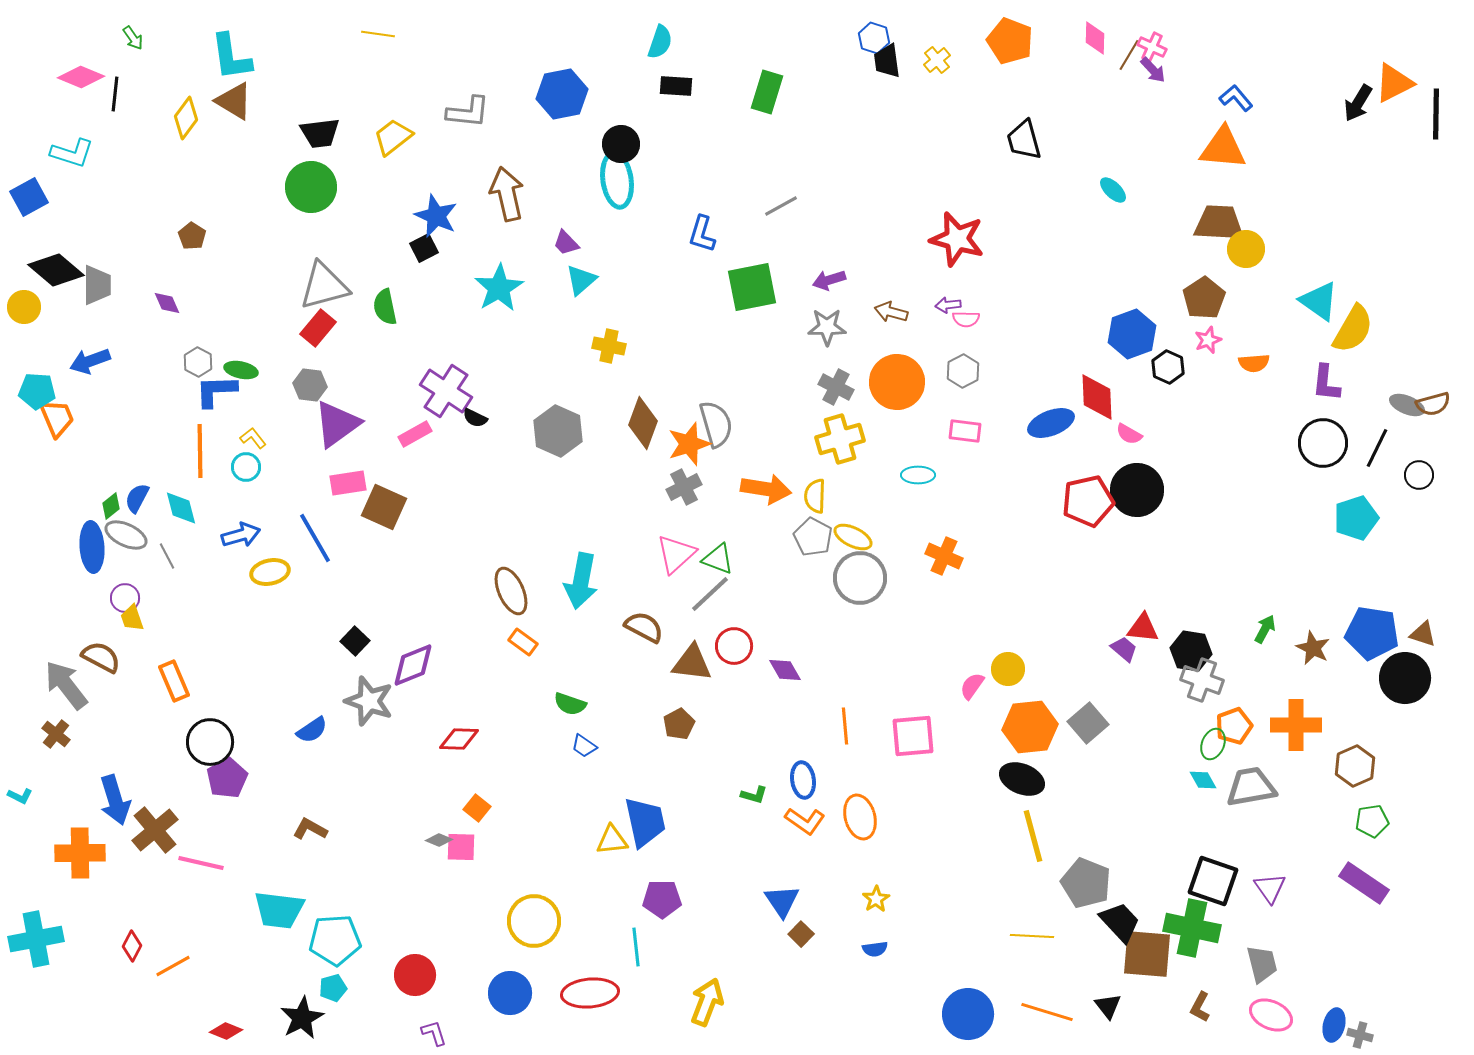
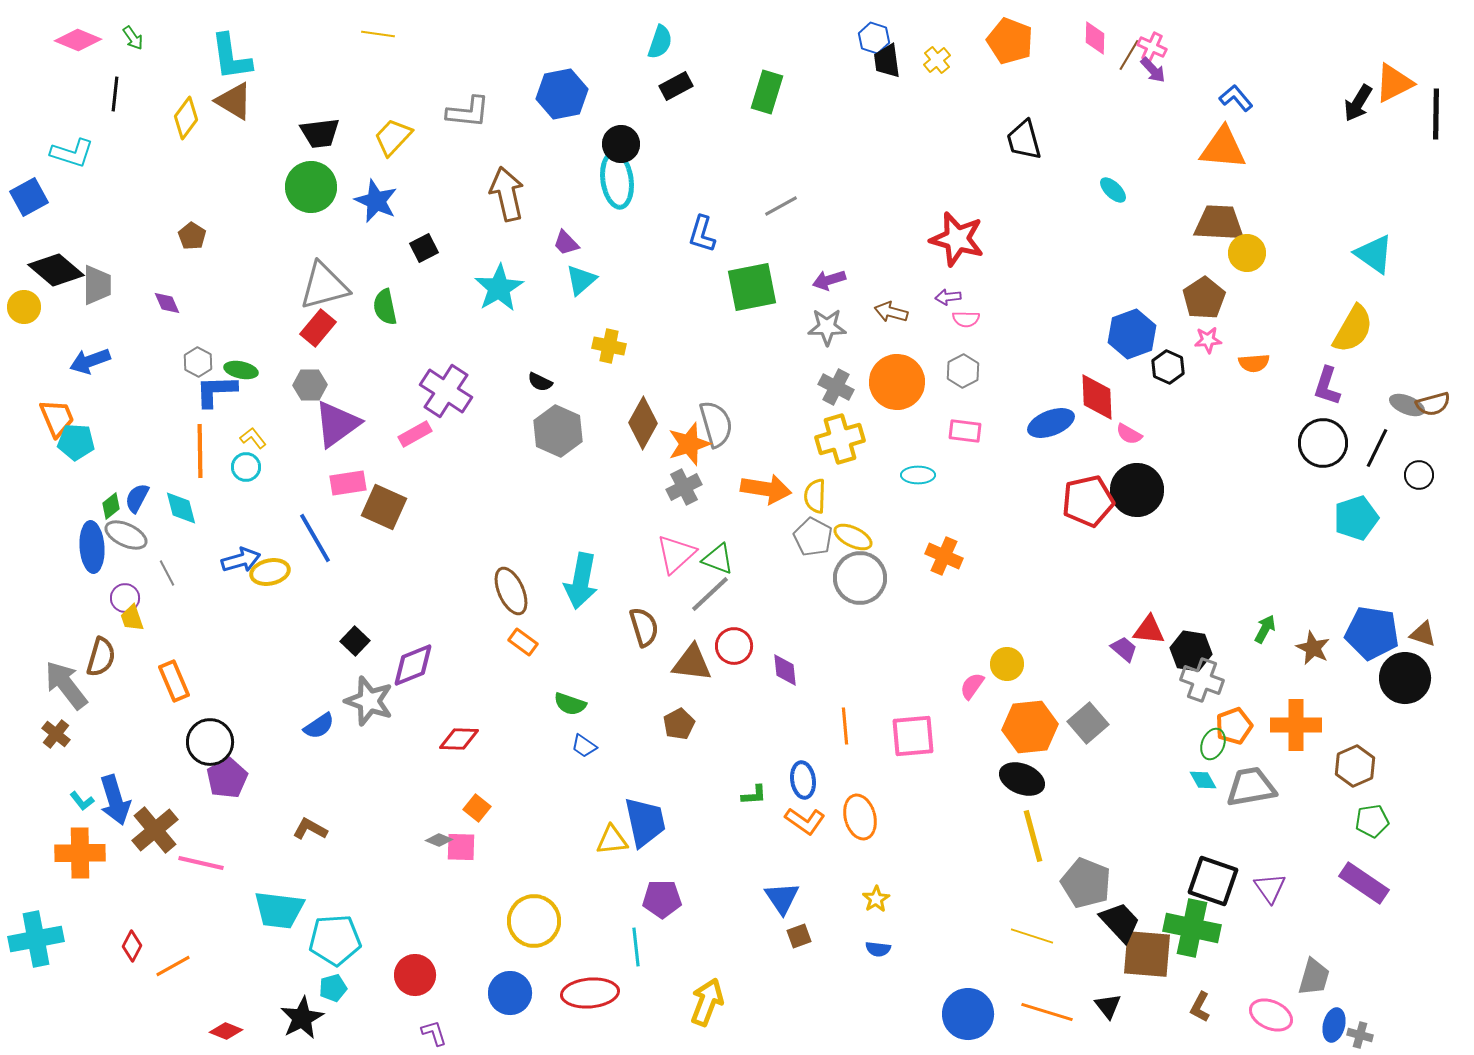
pink diamond at (81, 77): moved 3 px left, 37 px up
black rectangle at (676, 86): rotated 32 degrees counterclockwise
yellow trapezoid at (393, 137): rotated 9 degrees counterclockwise
blue star at (436, 216): moved 60 px left, 15 px up
yellow circle at (1246, 249): moved 1 px right, 4 px down
cyan triangle at (1319, 301): moved 55 px right, 47 px up
purple arrow at (948, 305): moved 8 px up
pink star at (1208, 340): rotated 16 degrees clockwise
purple L-shape at (1326, 383): moved 1 px right, 3 px down; rotated 12 degrees clockwise
gray hexagon at (310, 385): rotated 8 degrees counterclockwise
cyan pentagon at (37, 391): moved 39 px right, 51 px down
black semicircle at (475, 418): moved 65 px right, 36 px up
brown diamond at (643, 423): rotated 9 degrees clockwise
blue arrow at (241, 535): moved 25 px down
gray line at (167, 556): moved 17 px down
brown semicircle at (644, 627): rotated 45 degrees clockwise
red triangle at (1143, 628): moved 6 px right, 2 px down
brown semicircle at (101, 657): rotated 78 degrees clockwise
yellow circle at (1008, 669): moved 1 px left, 5 px up
purple diamond at (785, 670): rotated 24 degrees clockwise
blue semicircle at (312, 730): moved 7 px right, 4 px up
green L-shape at (754, 795): rotated 20 degrees counterclockwise
cyan L-shape at (20, 796): moved 62 px right, 5 px down; rotated 25 degrees clockwise
blue triangle at (782, 901): moved 3 px up
brown square at (801, 934): moved 2 px left, 2 px down; rotated 25 degrees clockwise
yellow line at (1032, 936): rotated 15 degrees clockwise
blue semicircle at (875, 949): moved 3 px right; rotated 15 degrees clockwise
gray trapezoid at (1262, 964): moved 52 px right, 13 px down; rotated 30 degrees clockwise
